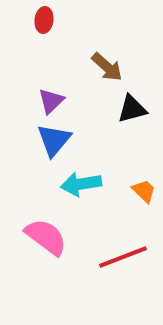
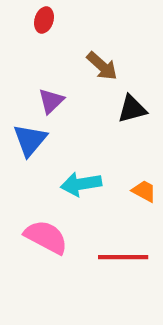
red ellipse: rotated 10 degrees clockwise
brown arrow: moved 5 px left, 1 px up
blue triangle: moved 24 px left
orange trapezoid: rotated 16 degrees counterclockwise
pink semicircle: rotated 9 degrees counterclockwise
red line: rotated 21 degrees clockwise
